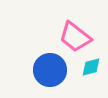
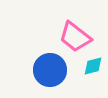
cyan diamond: moved 2 px right, 1 px up
